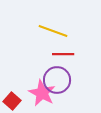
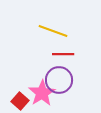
purple circle: moved 2 px right
pink star: rotated 12 degrees clockwise
red square: moved 8 px right
